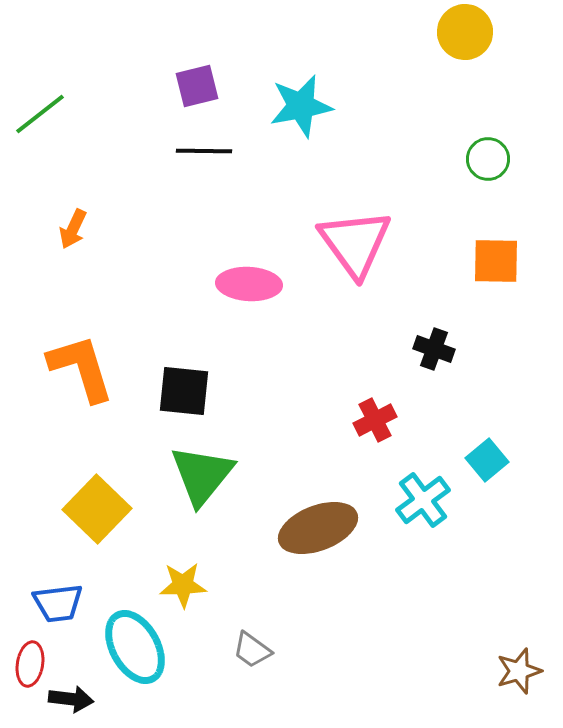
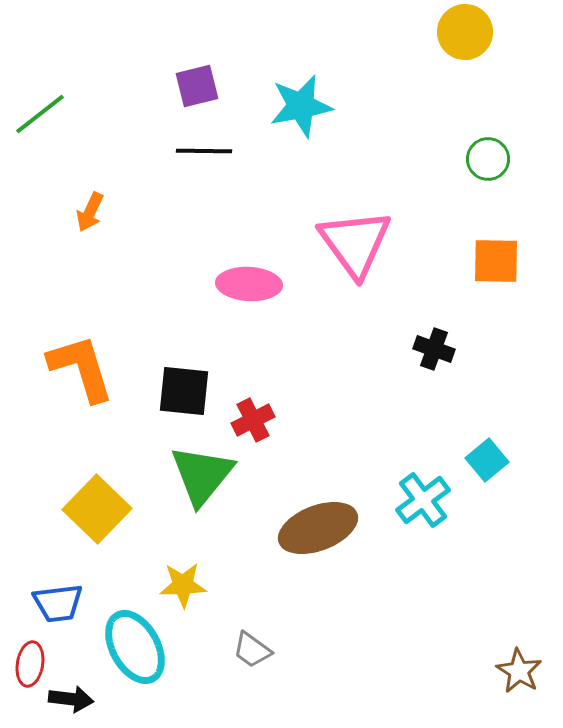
orange arrow: moved 17 px right, 17 px up
red cross: moved 122 px left
brown star: rotated 24 degrees counterclockwise
